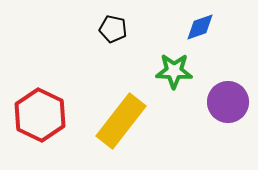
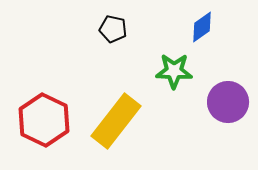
blue diamond: moved 2 px right; rotated 16 degrees counterclockwise
red hexagon: moved 4 px right, 5 px down
yellow rectangle: moved 5 px left
